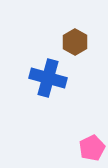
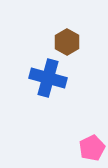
brown hexagon: moved 8 px left
